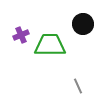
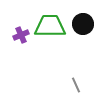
green trapezoid: moved 19 px up
gray line: moved 2 px left, 1 px up
